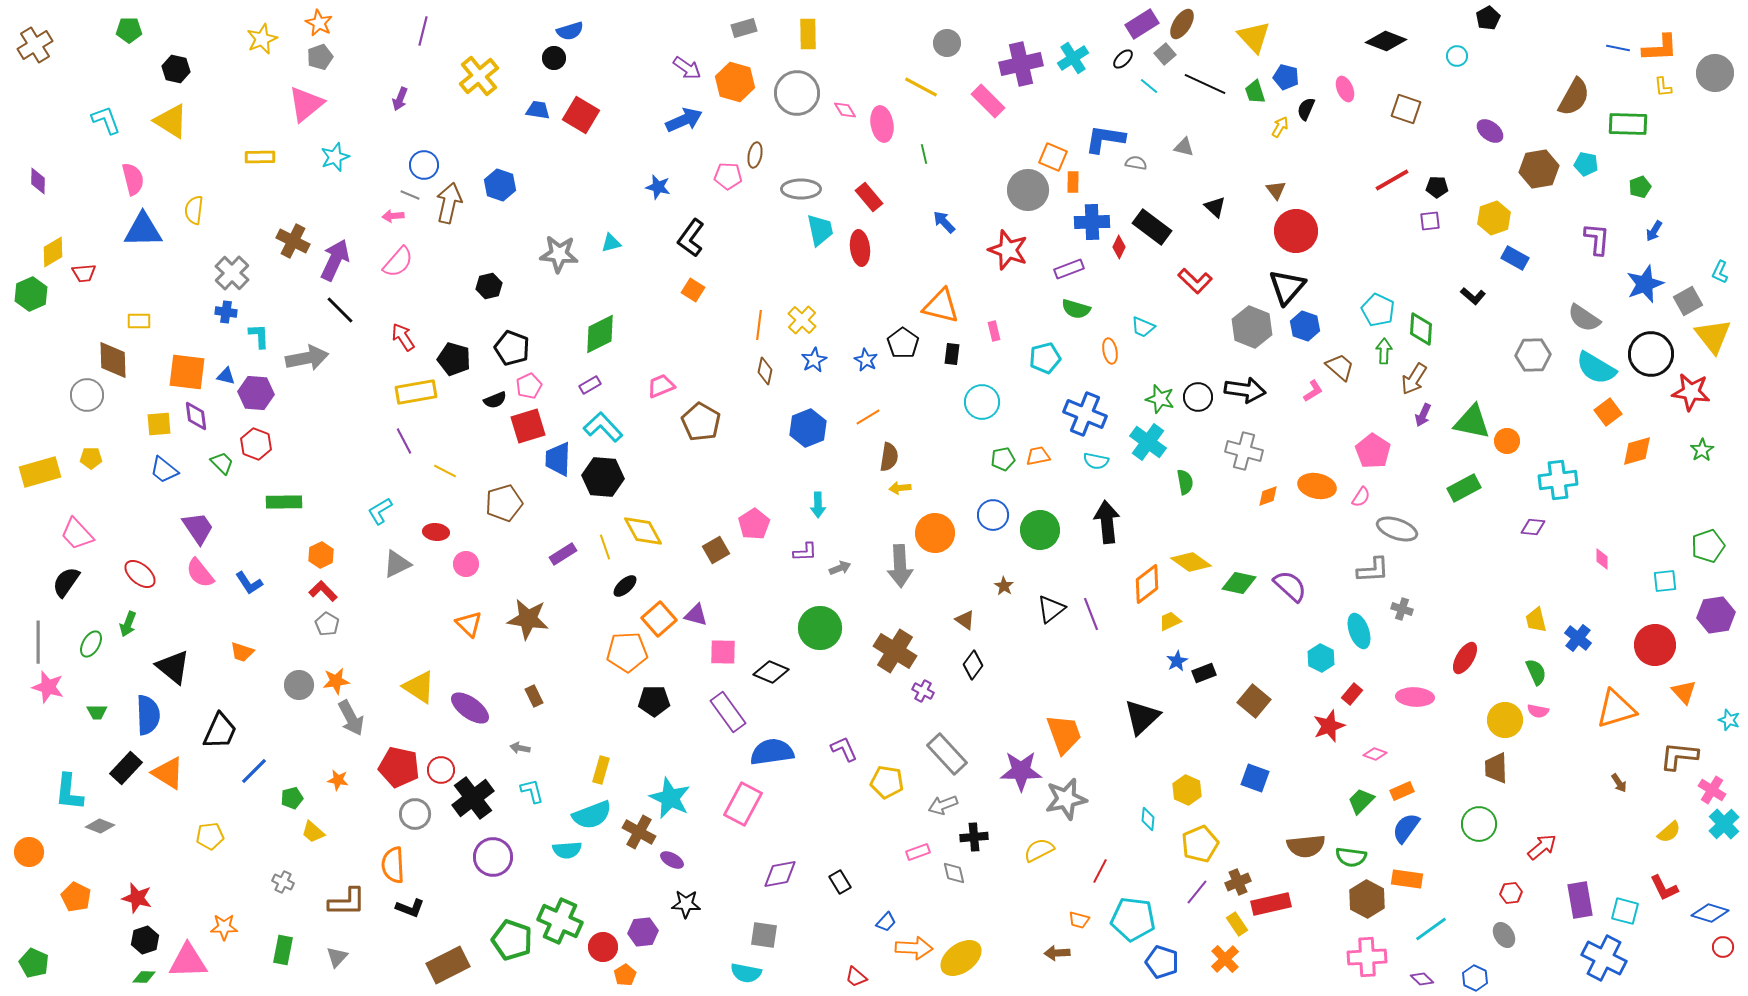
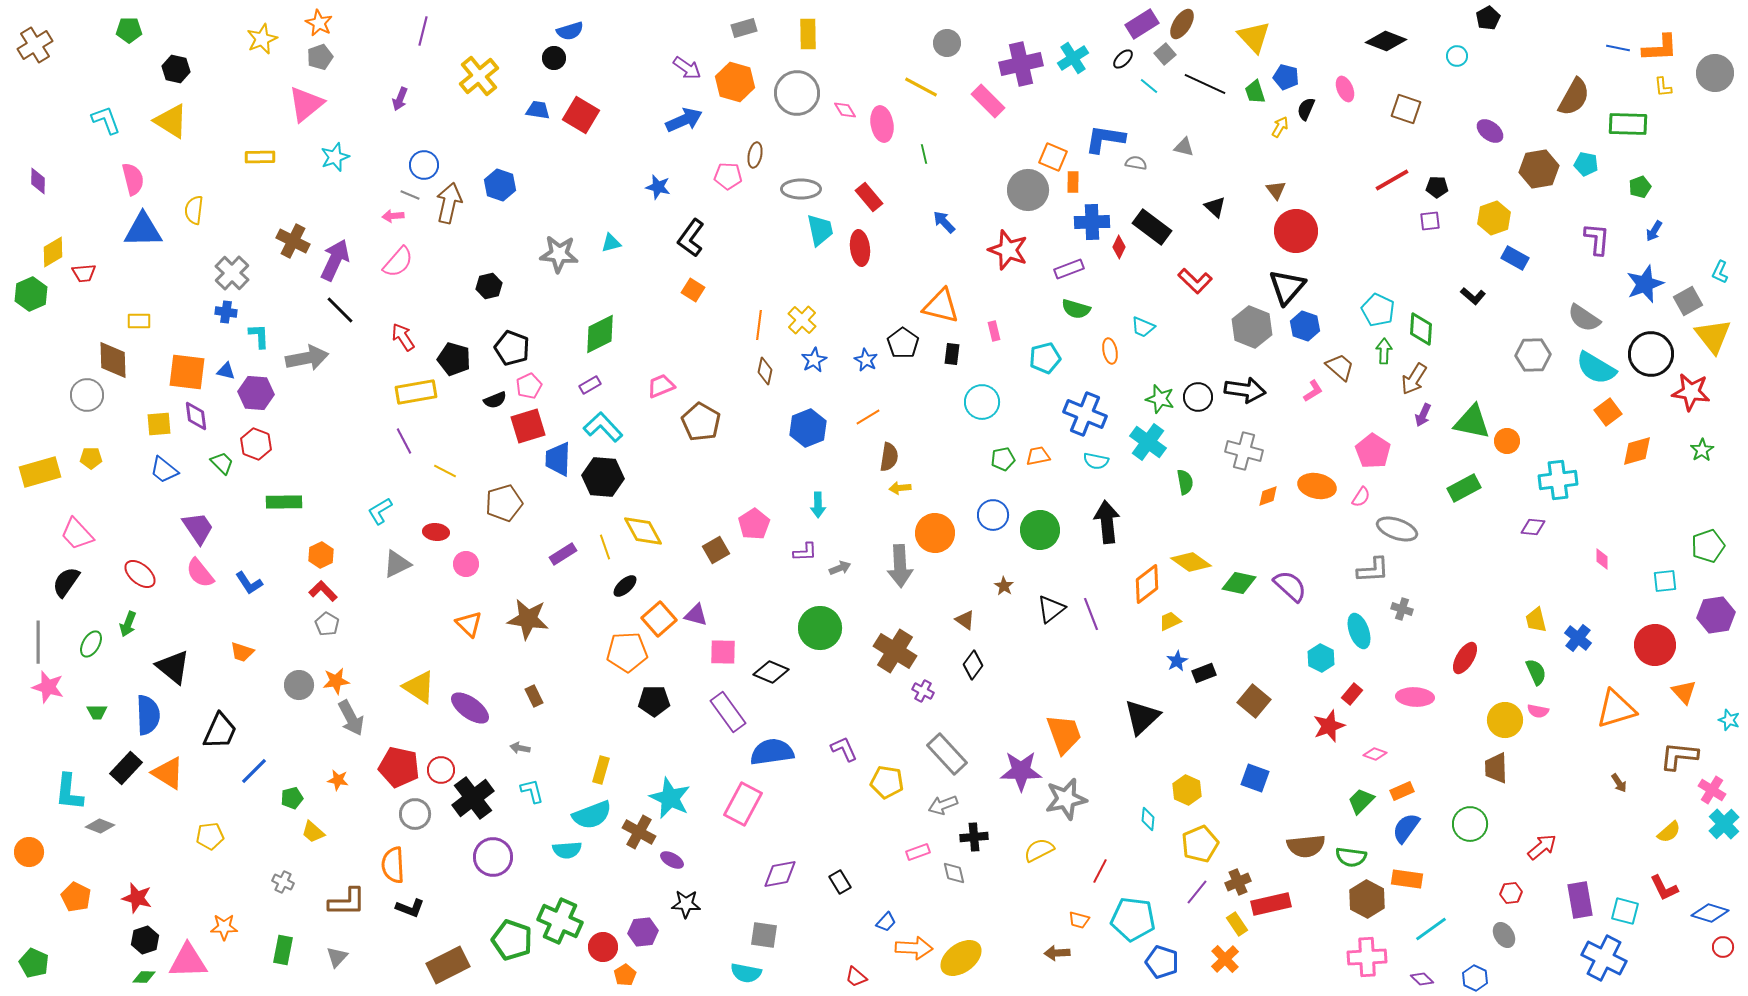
blue triangle at (226, 376): moved 5 px up
green circle at (1479, 824): moved 9 px left
